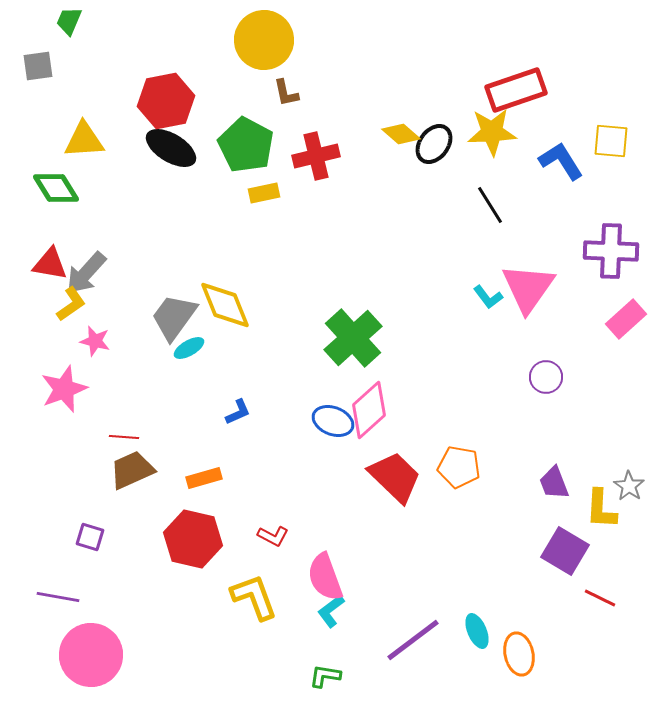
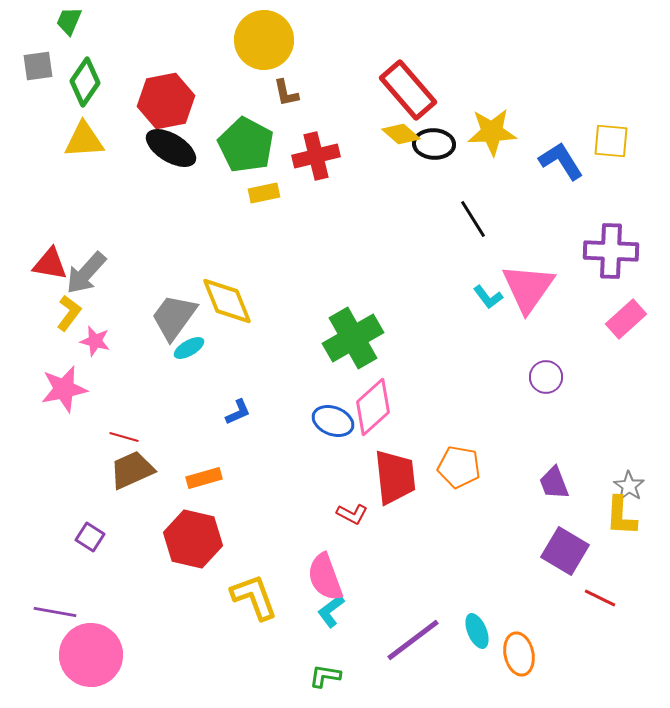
red rectangle at (516, 90): moved 108 px left; rotated 68 degrees clockwise
black ellipse at (434, 144): rotated 57 degrees clockwise
green diamond at (56, 188): moved 29 px right, 106 px up; rotated 66 degrees clockwise
black line at (490, 205): moved 17 px left, 14 px down
yellow L-shape at (71, 304): moved 2 px left, 9 px down; rotated 18 degrees counterclockwise
yellow diamond at (225, 305): moved 2 px right, 4 px up
green cross at (353, 338): rotated 12 degrees clockwise
pink star at (64, 389): rotated 9 degrees clockwise
pink diamond at (369, 410): moved 4 px right, 3 px up
red line at (124, 437): rotated 12 degrees clockwise
red trapezoid at (395, 477): rotated 40 degrees clockwise
yellow L-shape at (601, 509): moved 20 px right, 7 px down
red L-shape at (273, 536): moved 79 px right, 22 px up
purple square at (90, 537): rotated 16 degrees clockwise
purple line at (58, 597): moved 3 px left, 15 px down
